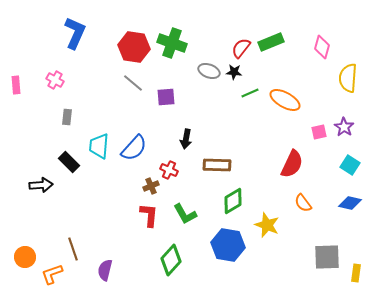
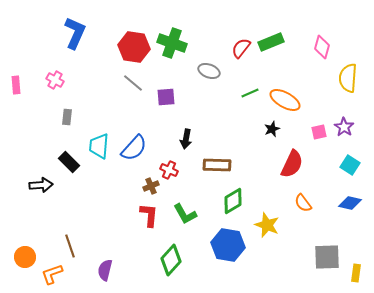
black star at (234, 72): moved 38 px right, 57 px down; rotated 28 degrees counterclockwise
brown line at (73, 249): moved 3 px left, 3 px up
